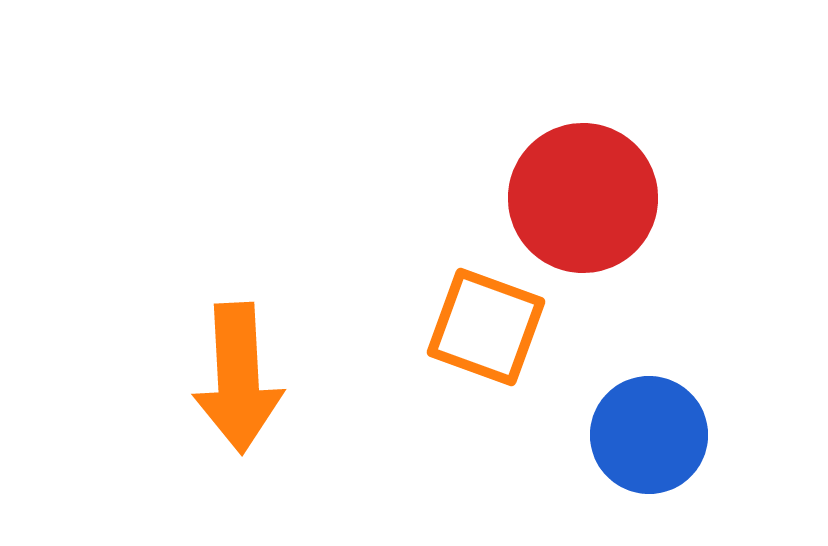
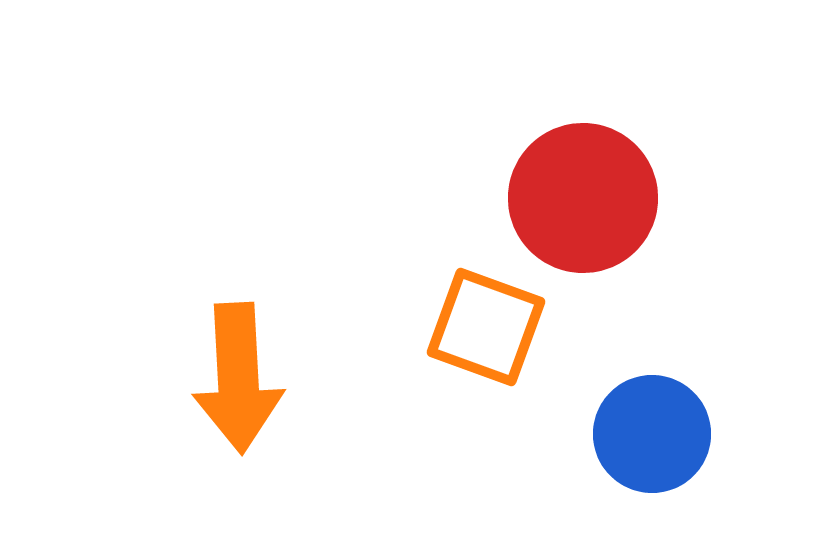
blue circle: moved 3 px right, 1 px up
